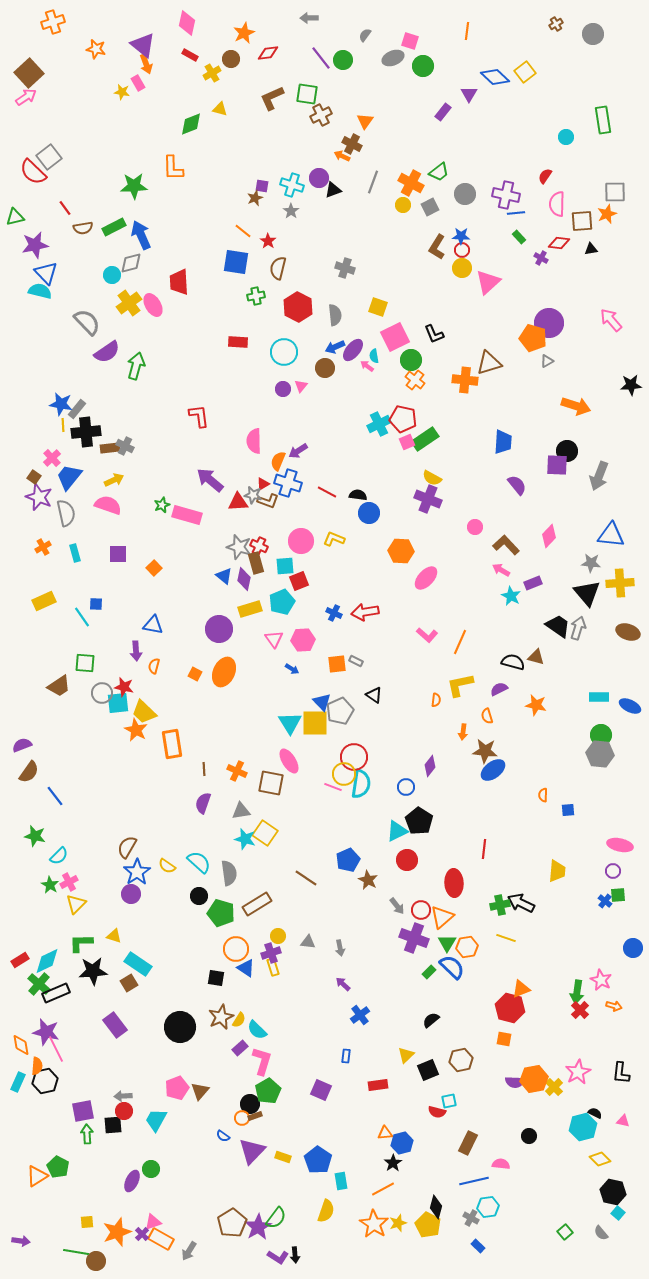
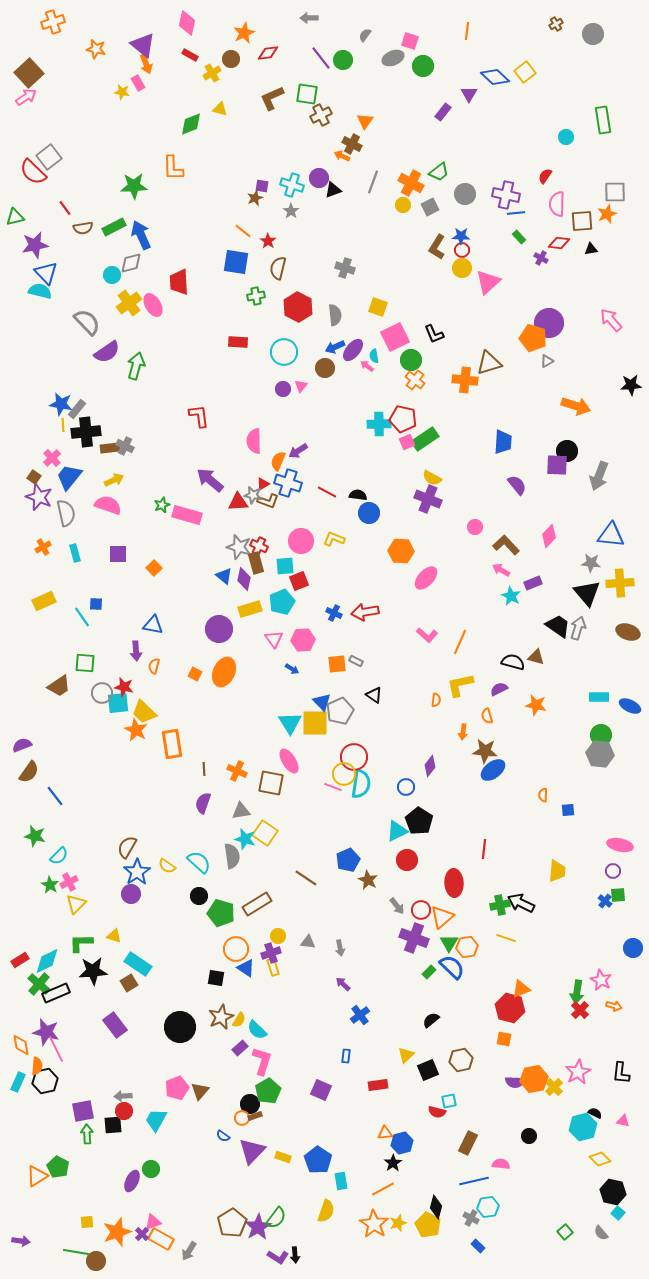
cyan cross at (379, 424): rotated 25 degrees clockwise
gray semicircle at (229, 873): moved 3 px right, 17 px up
green triangle at (447, 943): moved 2 px right
